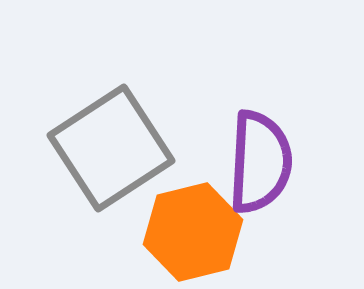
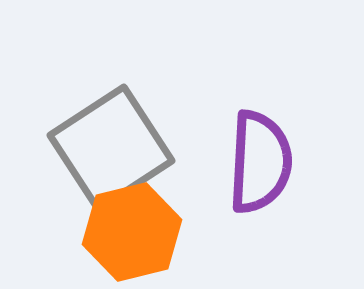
orange hexagon: moved 61 px left
